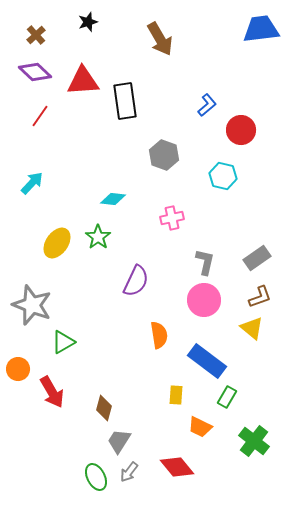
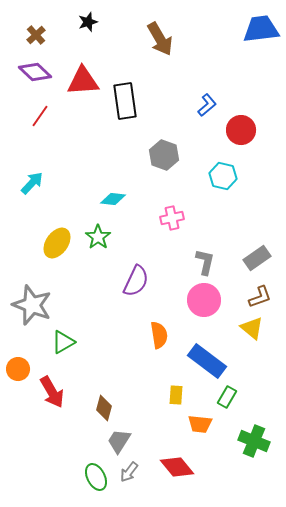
orange trapezoid: moved 3 px up; rotated 20 degrees counterclockwise
green cross: rotated 16 degrees counterclockwise
